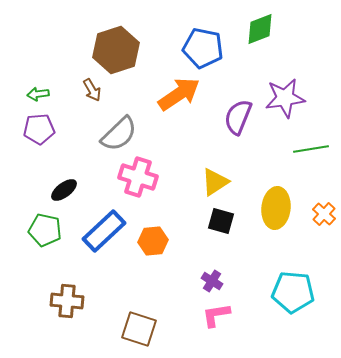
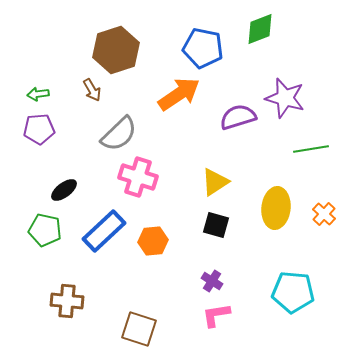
purple star: rotated 24 degrees clockwise
purple semicircle: rotated 51 degrees clockwise
black square: moved 5 px left, 4 px down
